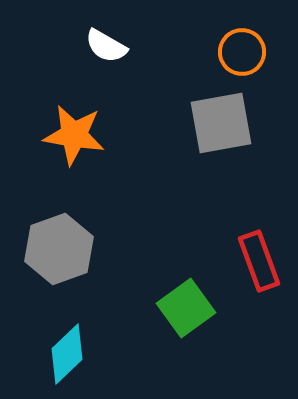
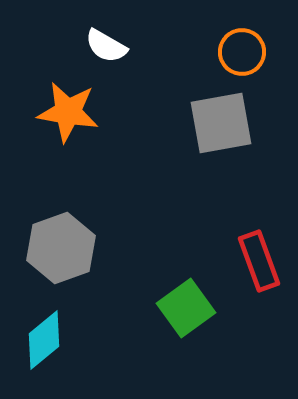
orange star: moved 6 px left, 23 px up
gray hexagon: moved 2 px right, 1 px up
cyan diamond: moved 23 px left, 14 px up; rotated 4 degrees clockwise
